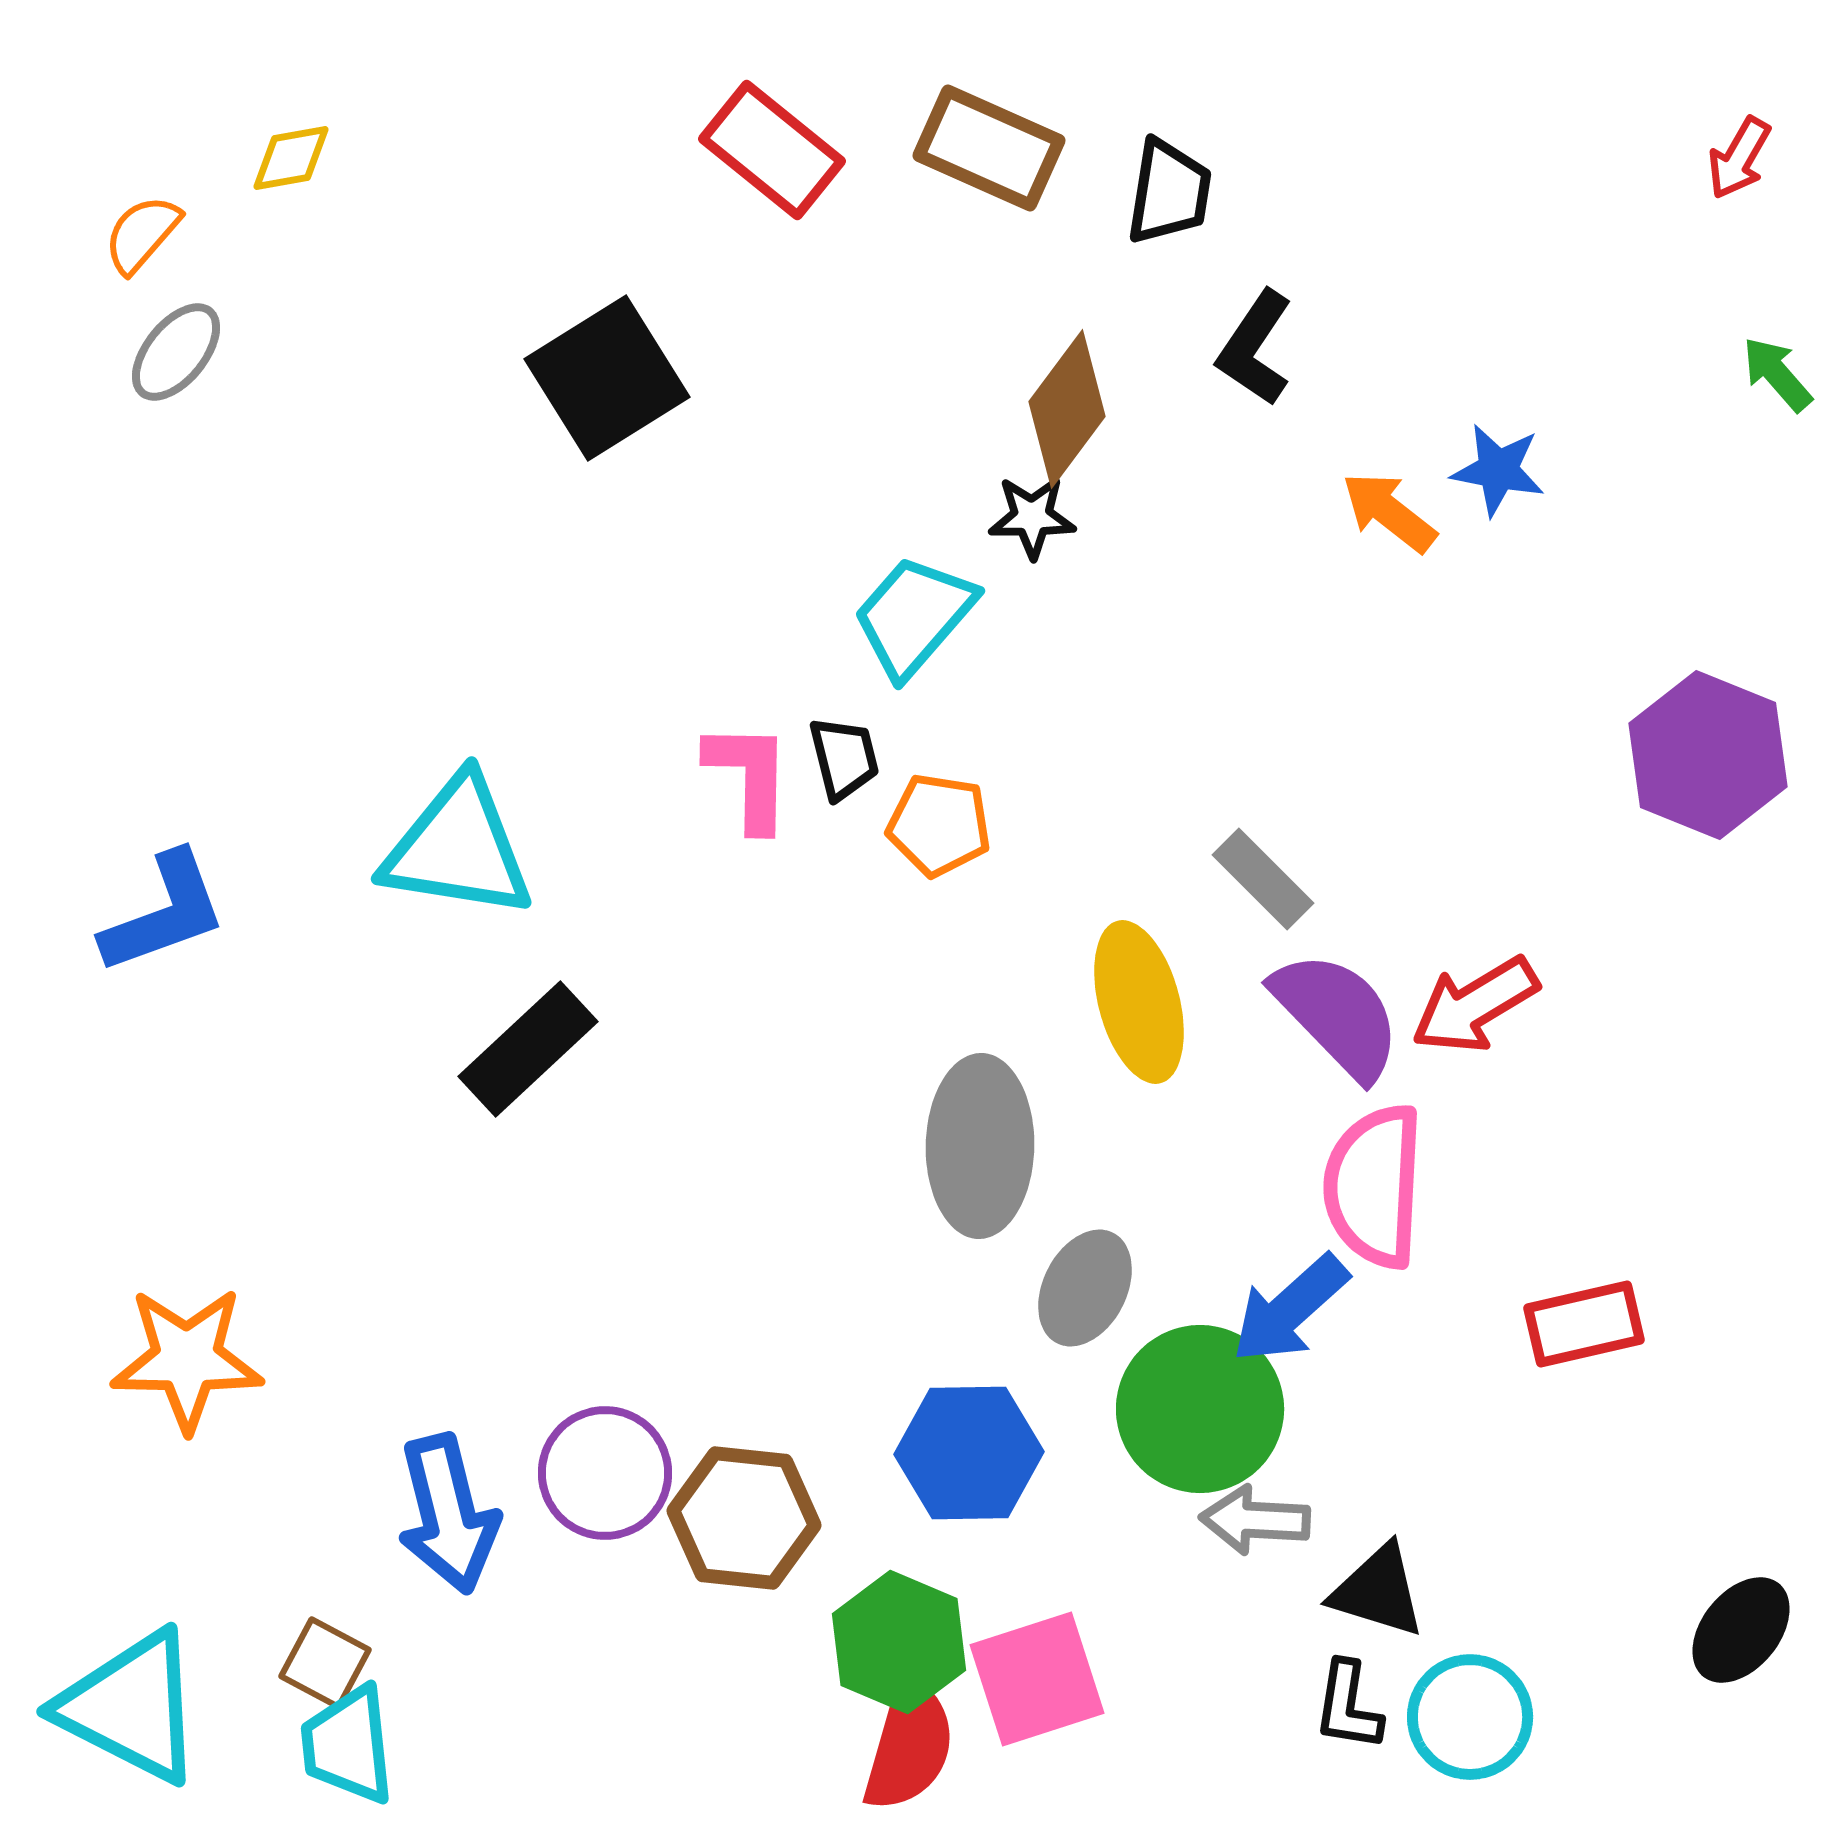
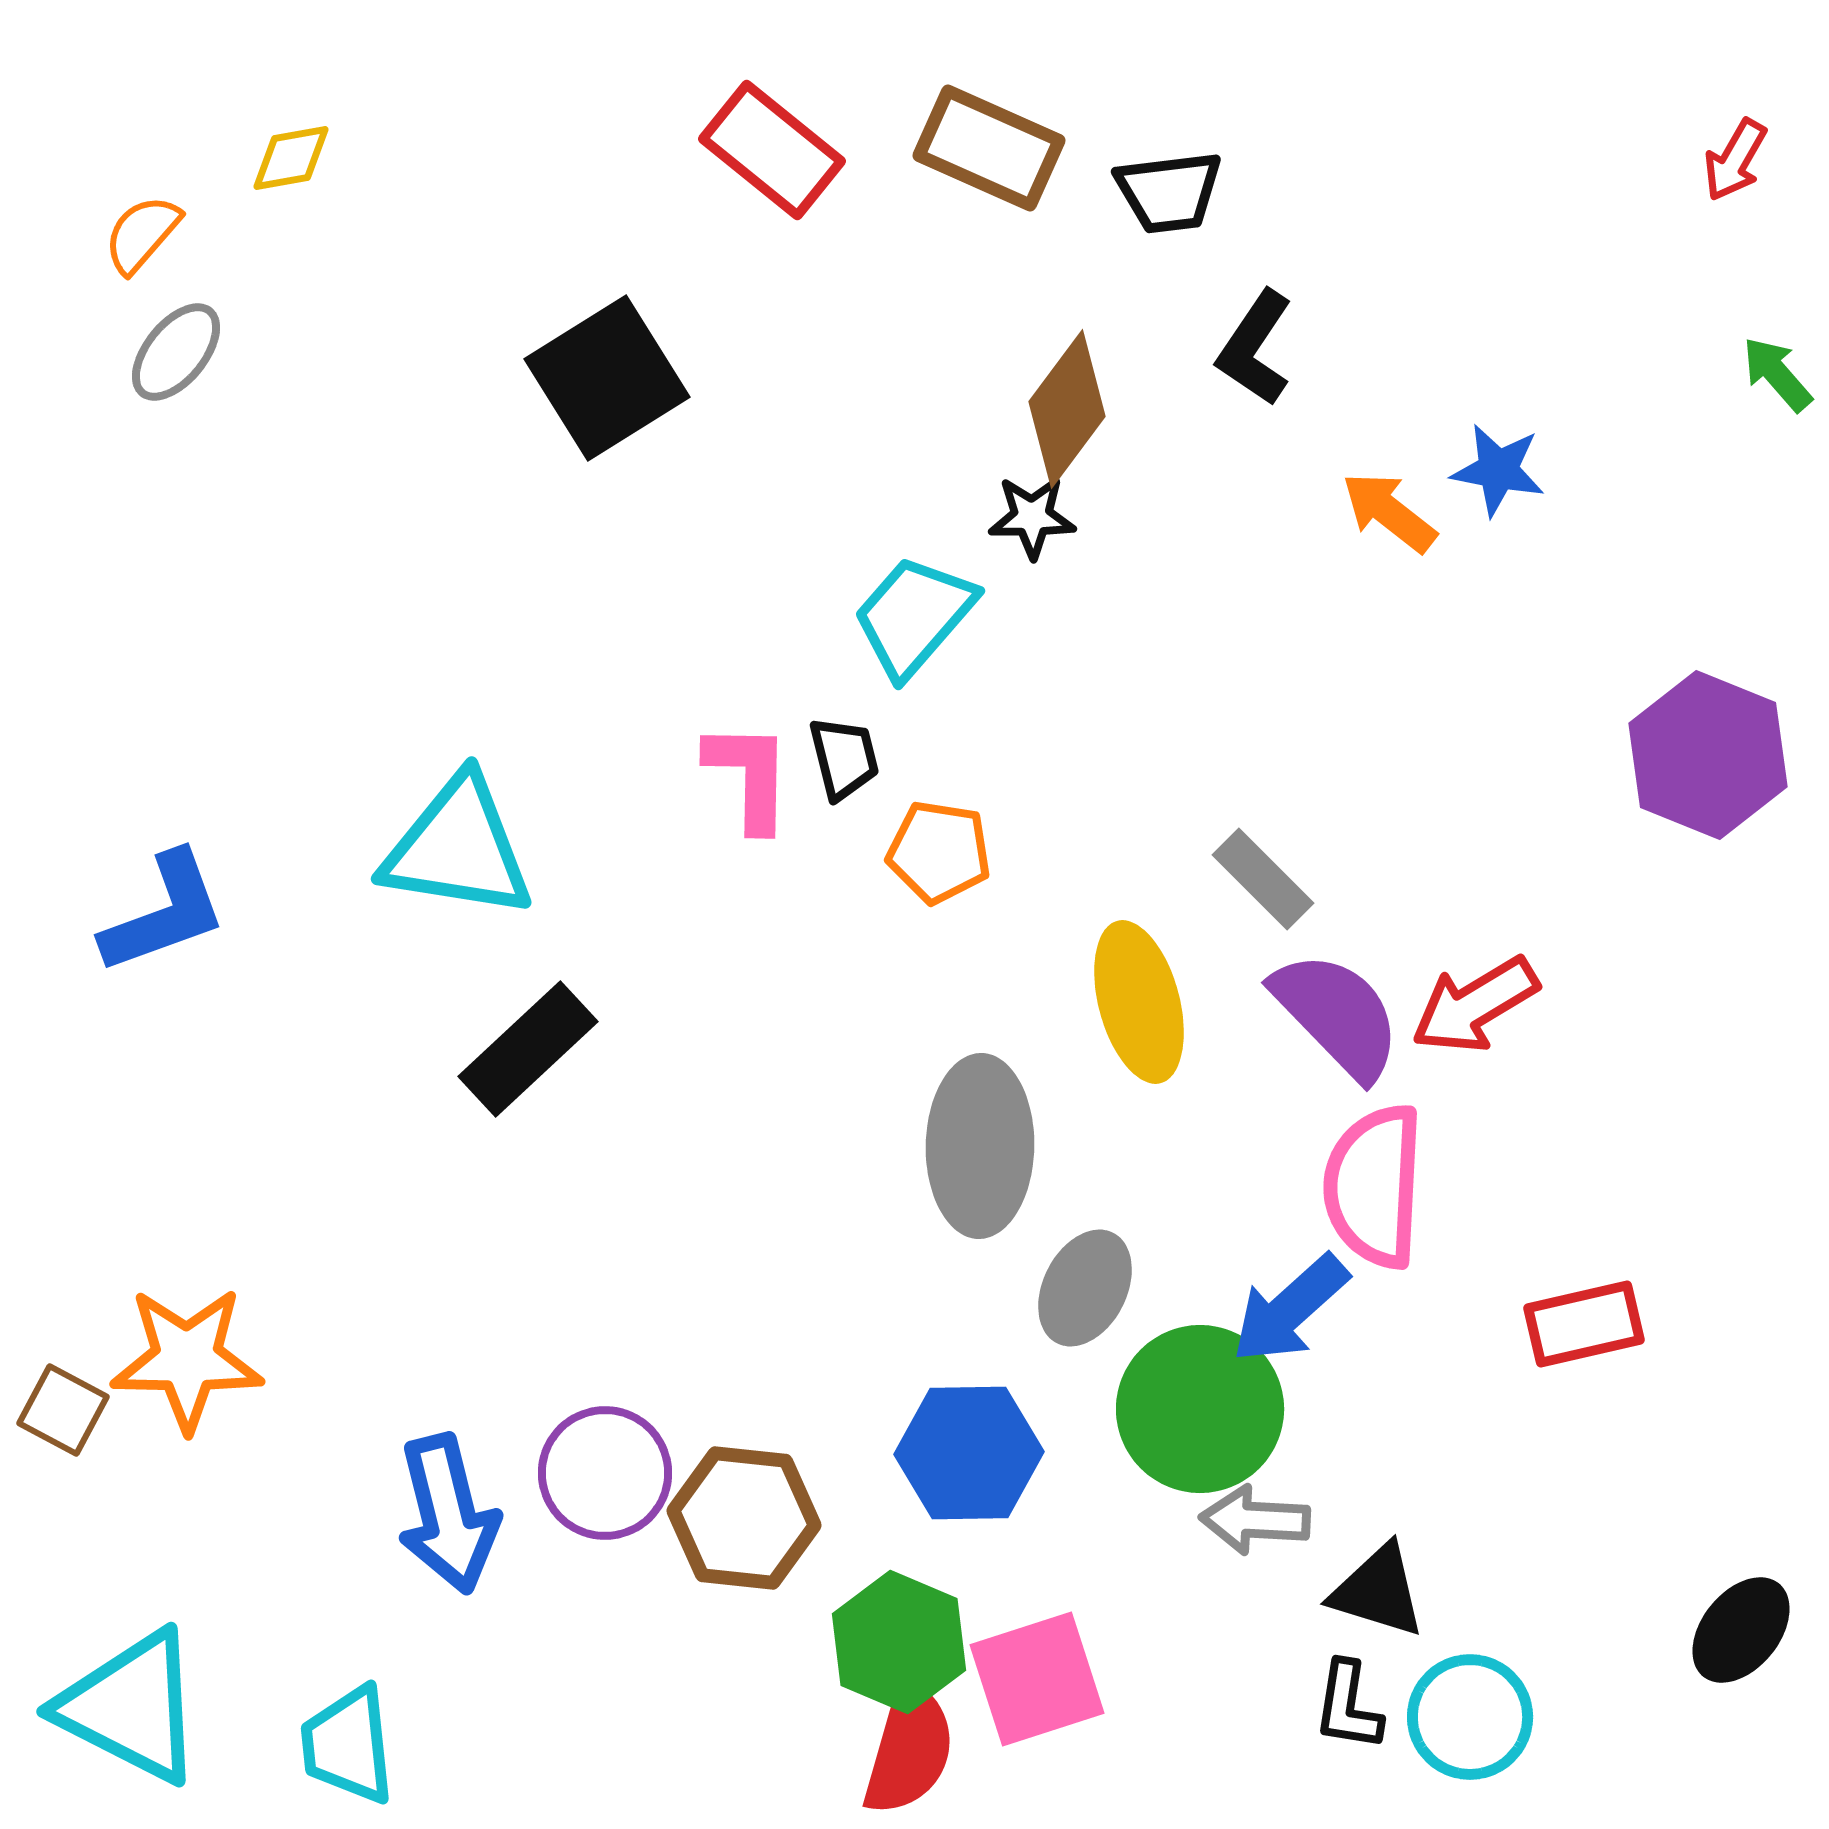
red arrow at (1739, 158): moved 4 px left, 2 px down
black trapezoid at (1169, 192): rotated 74 degrees clockwise
orange pentagon at (939, 825): moved 27 px down
brown square at (325, 1663): moved 262 px left, 253 px up
red semicircle at (909, 1745): moved 4 px down
